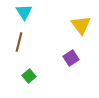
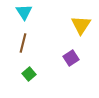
yellow triangle: rotated 10 degrees clockwise
brown line: moved 4 px right, 1 px down
green square: moved 2 px up
